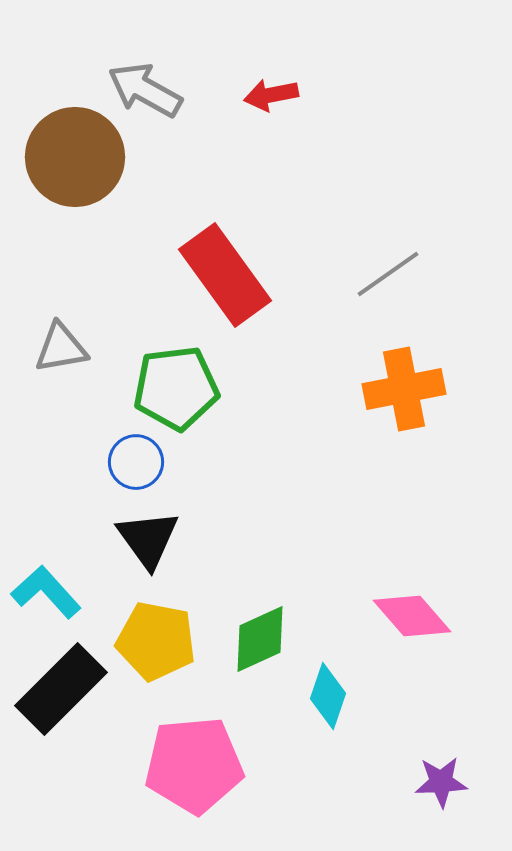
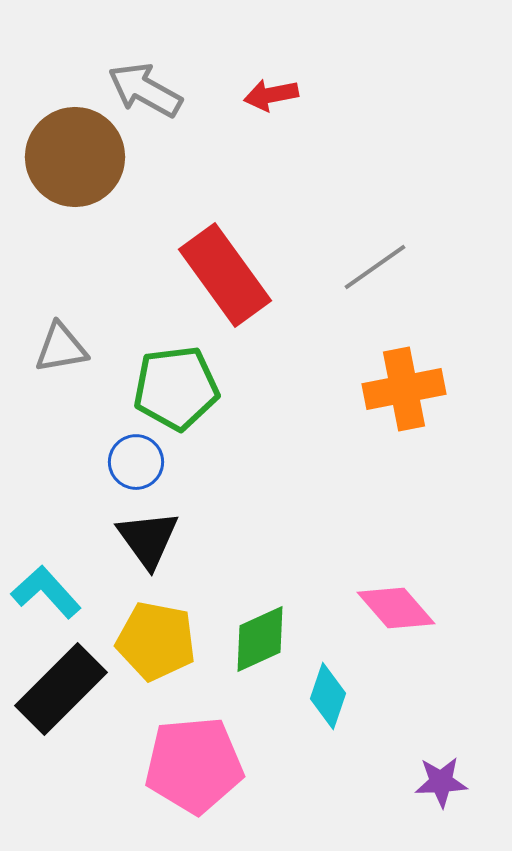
gray line: moved 13 px left, 7 px up
pink diamond: moved 16 px left, 8 px up
